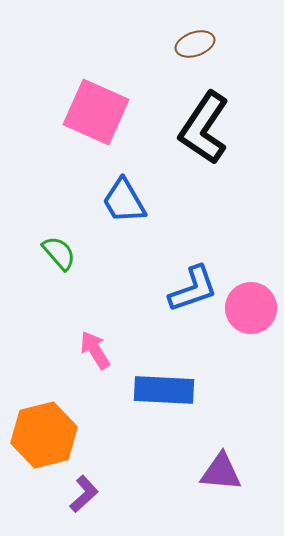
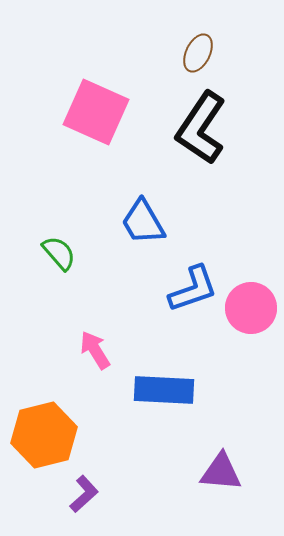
brown ellipse: moved 3 px right, 9 px down; rotated 45 degrees counterclockwise
black L-shape: moved 3 px left
blue trapezoid: moved 19 px right, 21 px down
